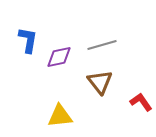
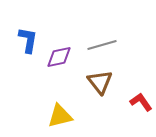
yellow triangle: rotated 8 degrees counterclockwise
